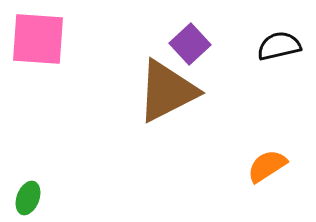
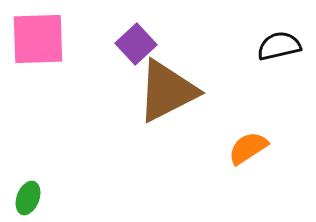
pink square: rotated 6 degrees counterclockwise
purple square: moved 54 px left
orange semicircle: moved 19 px left, 18 px up
